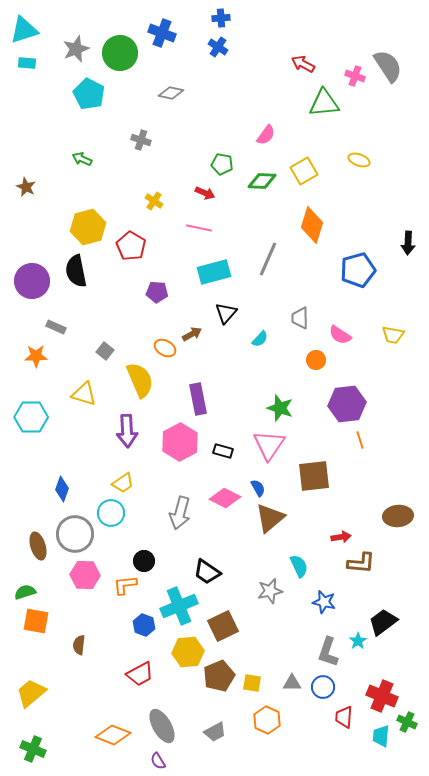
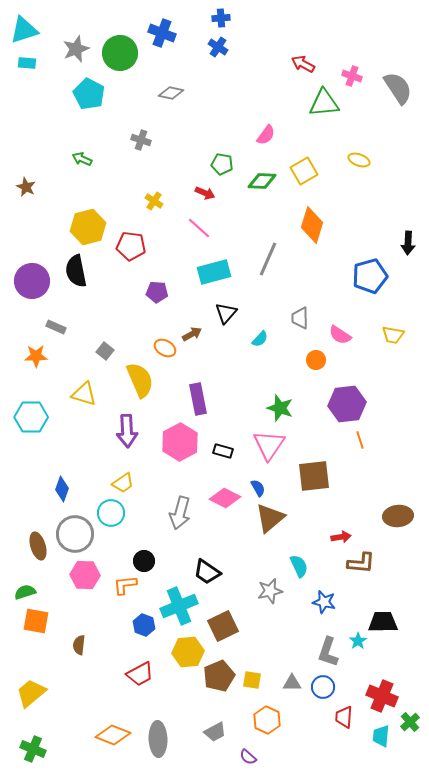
gray semicircle at (388, 66): moved 10 px right, 22 px down
pink cross at (355, 76): moved 3 px left
pink line at (199, 228): rotated 30 degrees clockwise
red pentagon at (131, 246): rotated 24 degrees counterclockwise
blue pentagon at (358, 270): moved 12 px right, 6 px down
black trapezoid at (383, 622): rotated 36 degrees clockwise
yellow square at (252, 683): moved 3 px up
green cross at (407, 722): moved 3 px right; rotated 24 degrees clockwise
gray ellipse at (162, 726): moved 4 px left, 13 px down; rotated 28 degrees clockwise
purple semicircle at (158, 761): moved 90 px right, 4 px up; rotated 18 degrees counterclockwise
